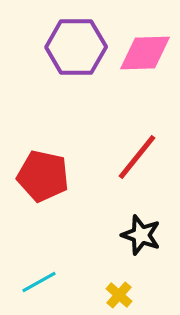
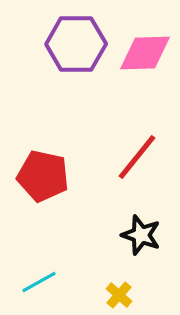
purple hexagon: moved 3 px up
